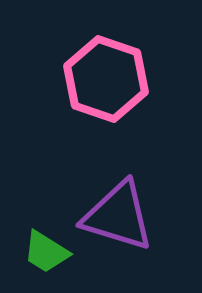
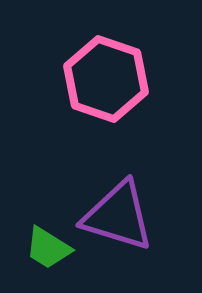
green trapezoid: moved 2 px right, 4 px up
